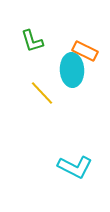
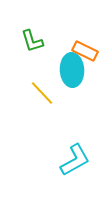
cyan L-shape: moved 7 px up; rotated 56 degrees counterclockwise
